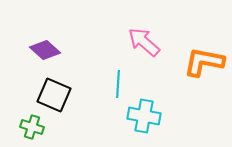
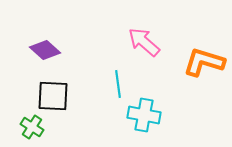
orange L-shape: rotated 6 degrees clockwise
cyan line: rotated 12 degrees counterclockwise
black square: moved 1 px left, 1 px down; rotated 20 degrees counterclockwise
cyan cross: moved 1 px up
green cross: rotated 15 degrees clockwise
